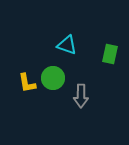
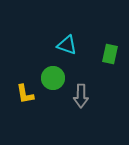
yellow L-shape: moved 2 px left, 11 px down
